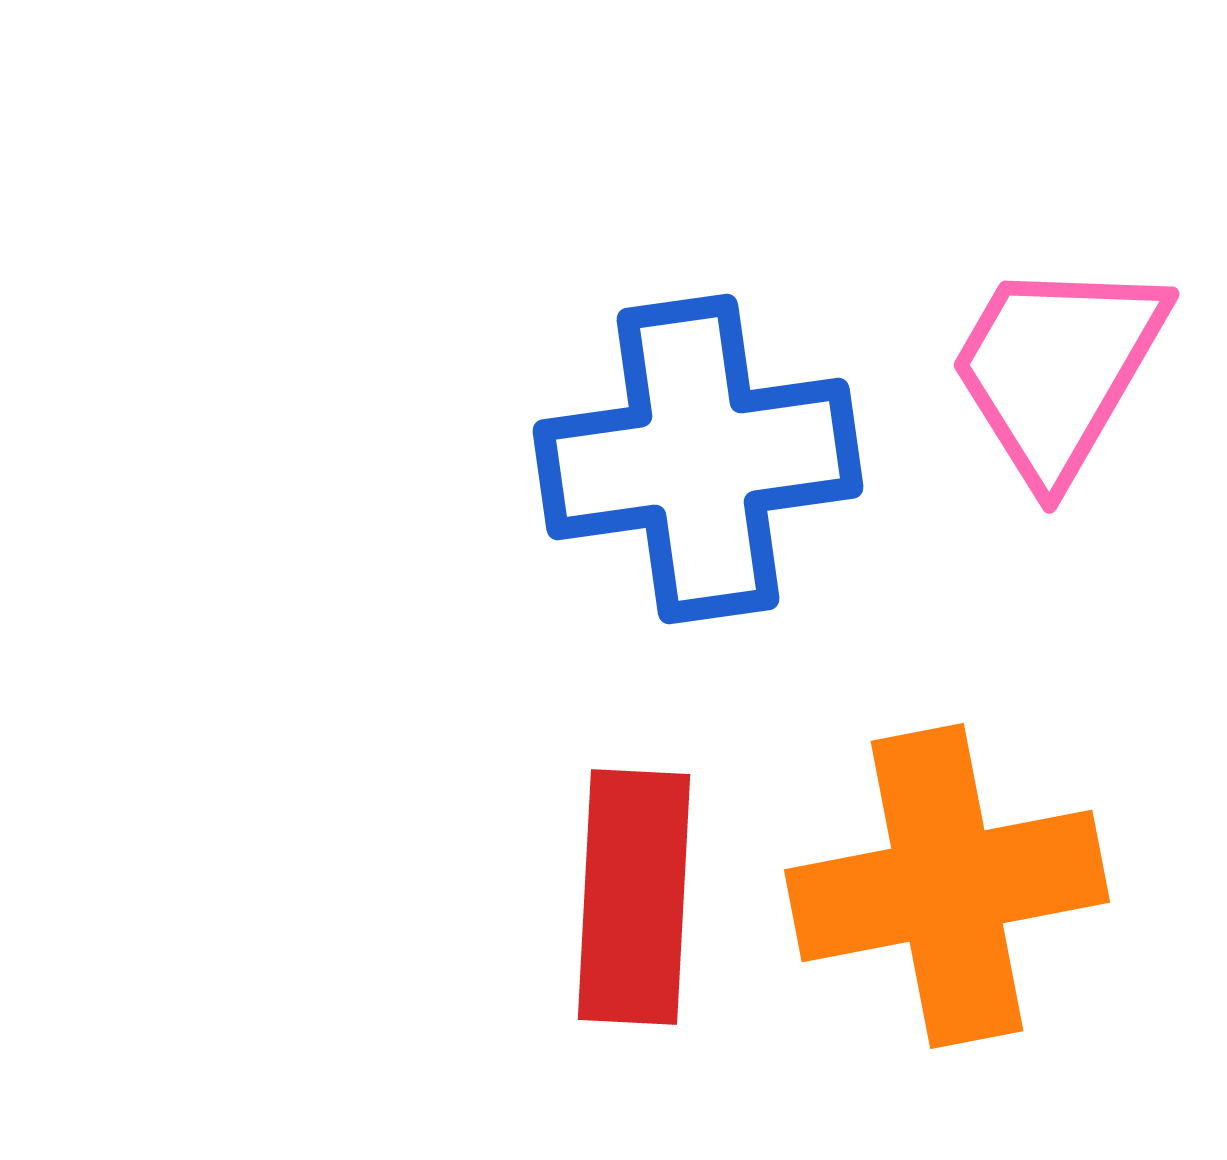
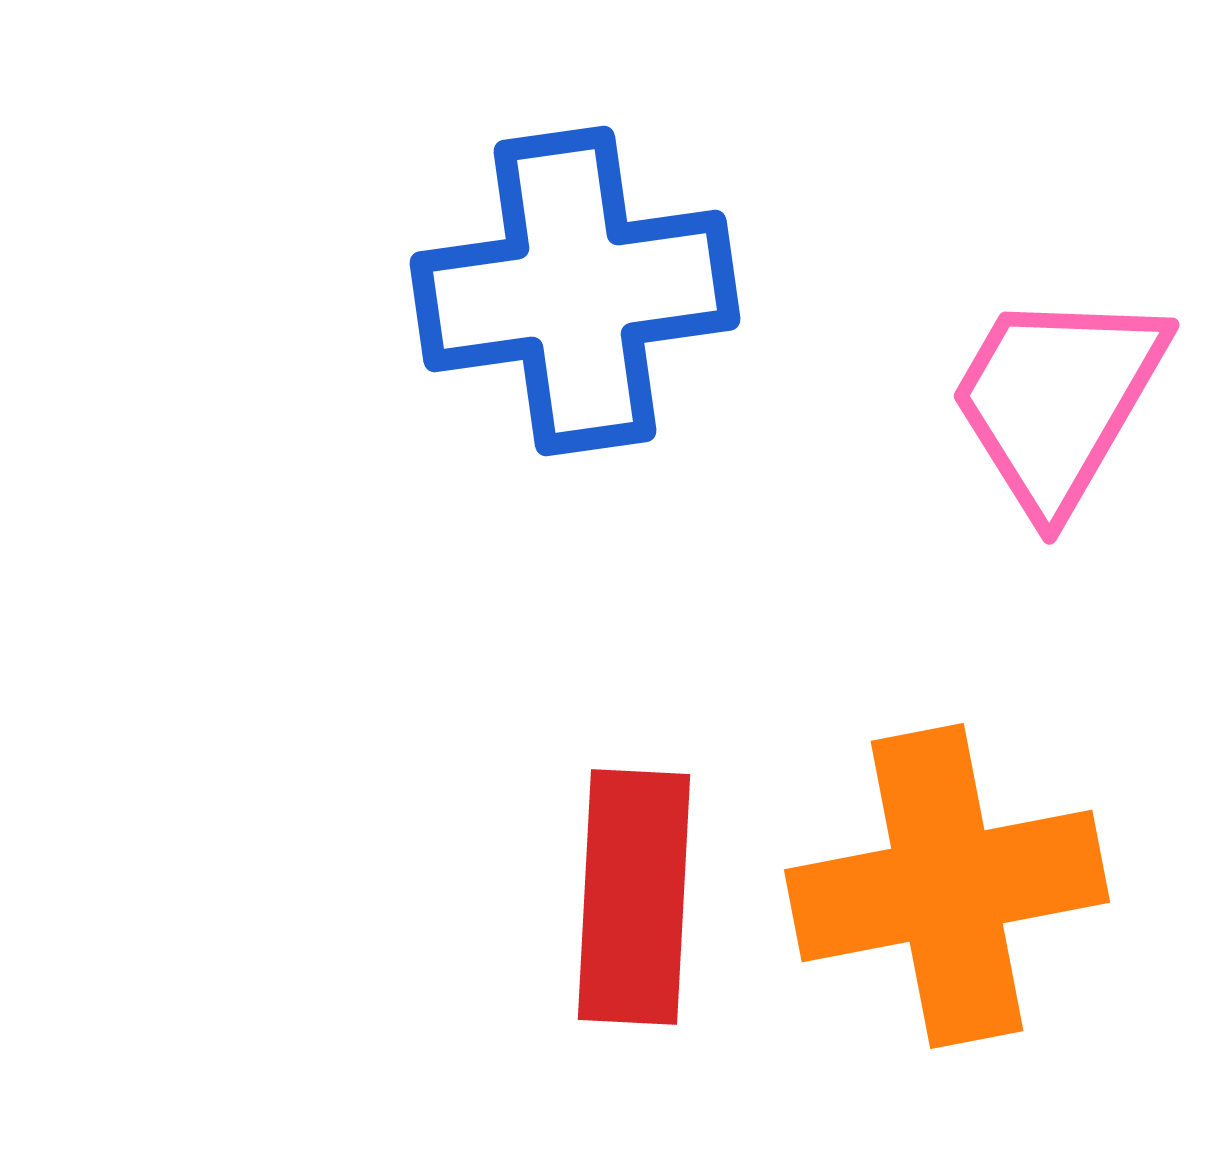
pink trapezoid: moved 31 px down
blue cross: moved 123 px left, 168 px up
